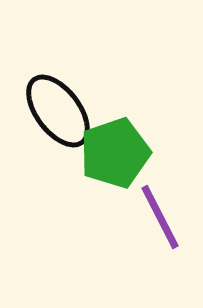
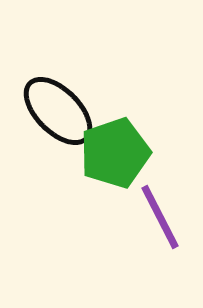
black ellipse: rotated 8 degrees counterclockwise
